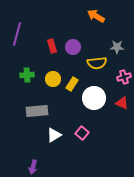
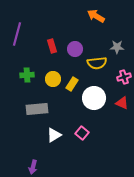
purple circle: moved 2 px right, 2 px down
gray rectangle: moved 2 px up
